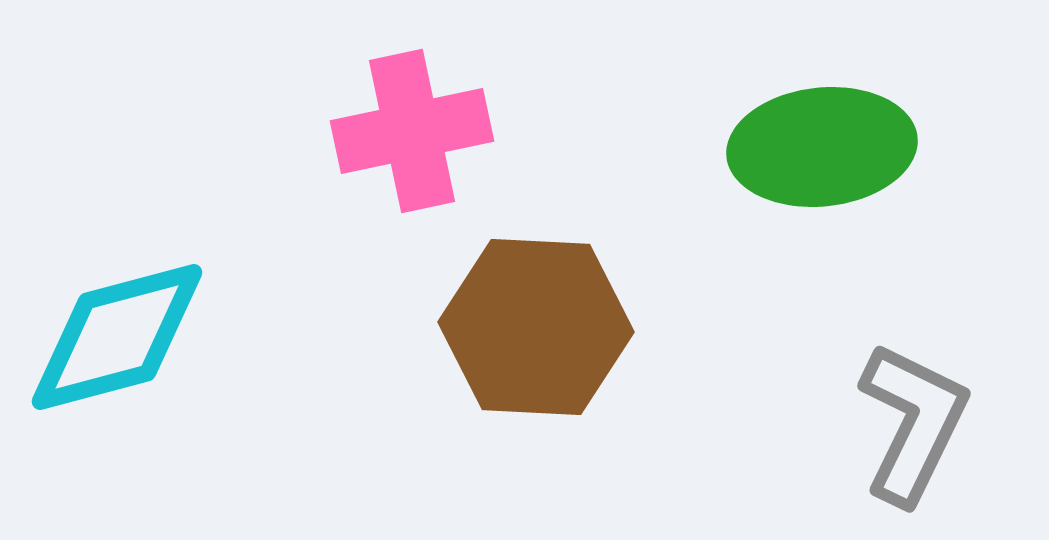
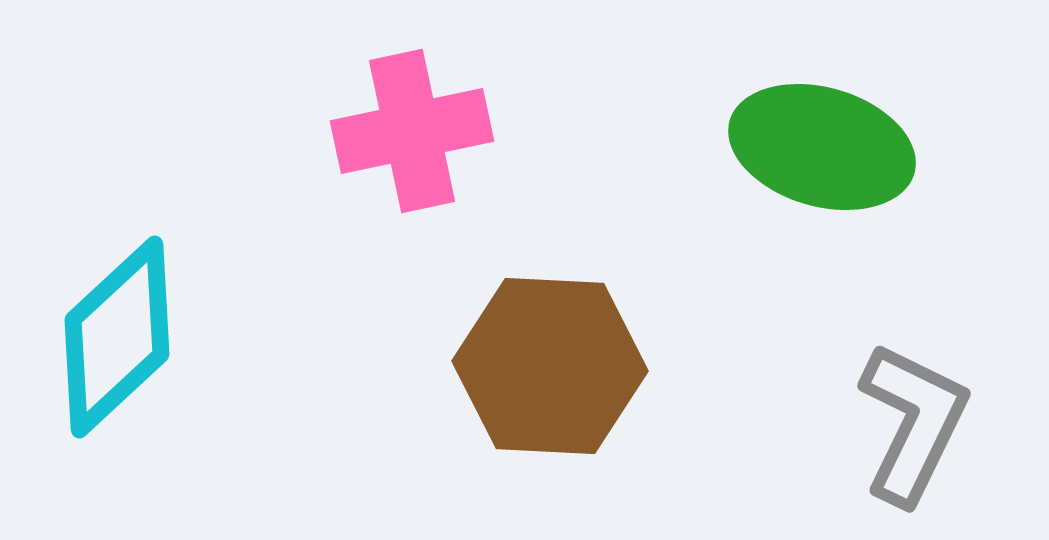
green ellipse: rotated 22 degrees clockwise
brown hexagon: moved 14 px right, 39 px down
cyan diamond: rotated 28 degrees counterclockwise
